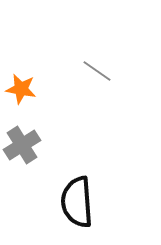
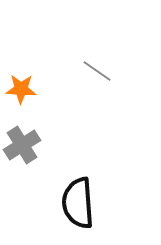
orange star: rotated 8 degrees counterclockwise
black semicircle: moved 1 px right, 1 px down
